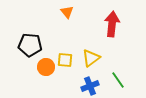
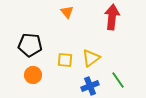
red arrow: moved 7 px up
orange circle: moved 13 px left, 8 px down
